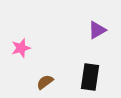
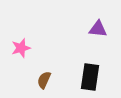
purple triangle: moved 1 px right, 1 px up; rotated 36 degrees clockwise
brown semicircle: moved 1 px left, 2 px up; rotated 30 degrees counterclockwise
